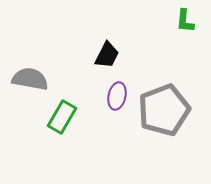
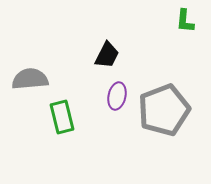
gray semicircle: rotated 15 degrees counterclockwise
green rectangle: rotated 44 degrees counterclockwise
